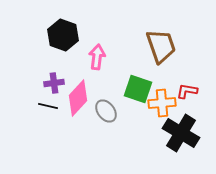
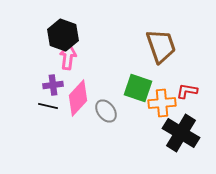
pink arrow: moved 29 px left
purple cross: moved 1 px left, 2 px down
green square: moved 1 px up
